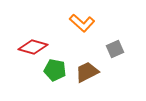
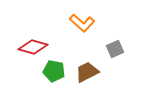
green pentagon: moved 1 px left, 1 px down
